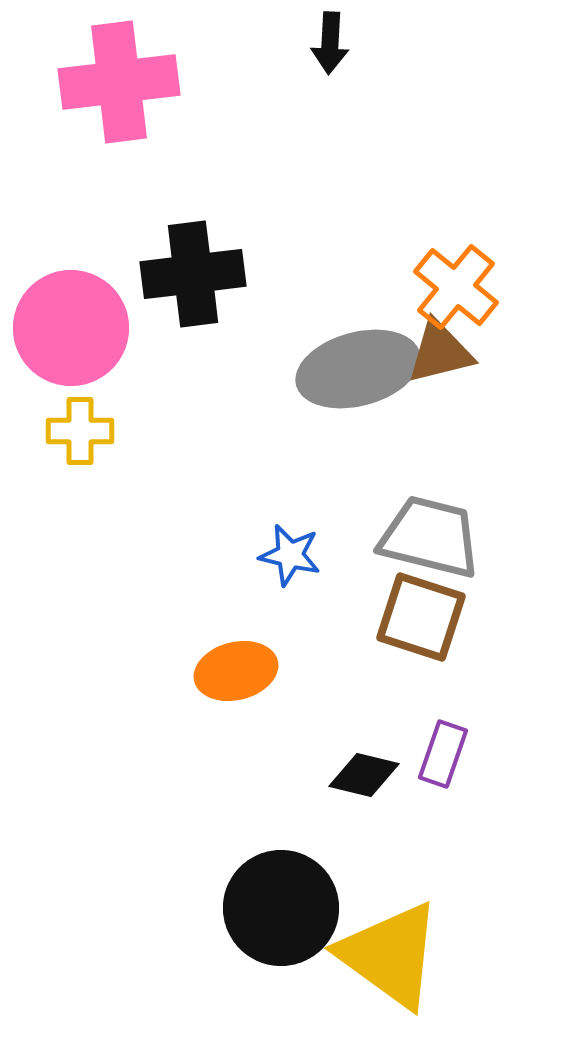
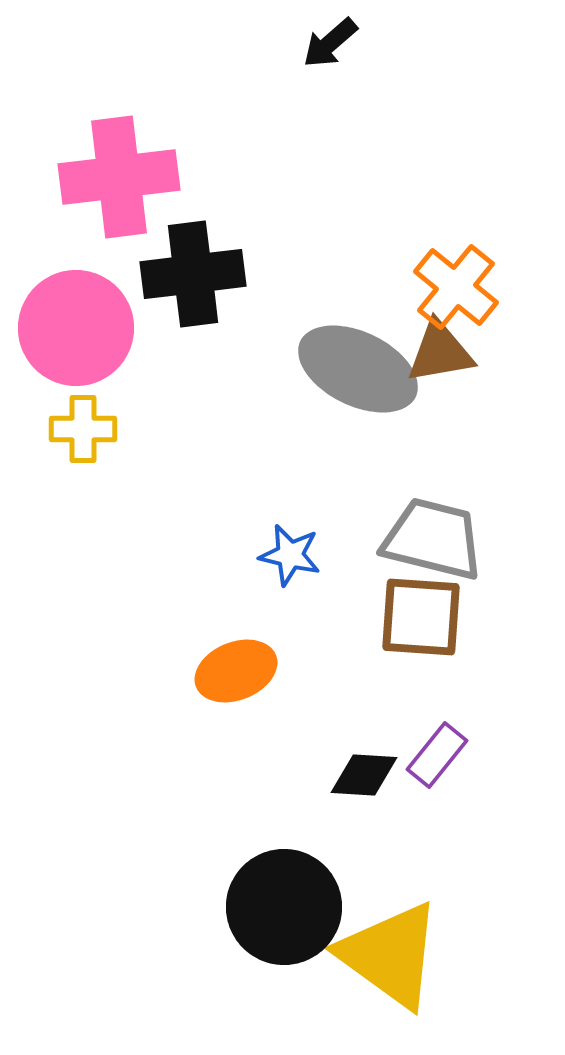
black arrow: rotated 46 degrees clockwise
pink cross: moved 95 px down
pink circle: moved 5 px right
brown triangle: rotated 4 degrees clockwise
gray ellipse: rotated 41 degrees clockwise
yellow cross: moved 3 px right, 2 px up
gray trapezoid: moved 3 px right, 2 px down
brown square: rotated 14 degrees counterclockwise
orange ellipse: rotated 8 degrees counterclockwise
purple rectangle: moved 6 px left, 1 px down; rotated 20 degrees clockwise
black diamond: rotated 10 degrees counterclockwise
black circle: moved 3 px right, 1 px up
